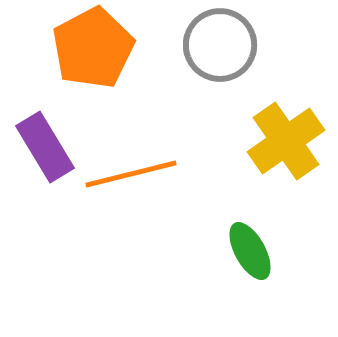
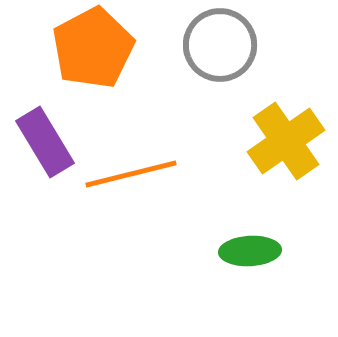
purple rectangle: moved 5 px up
green ellipse: rotated 64 degrees counterclockwise
